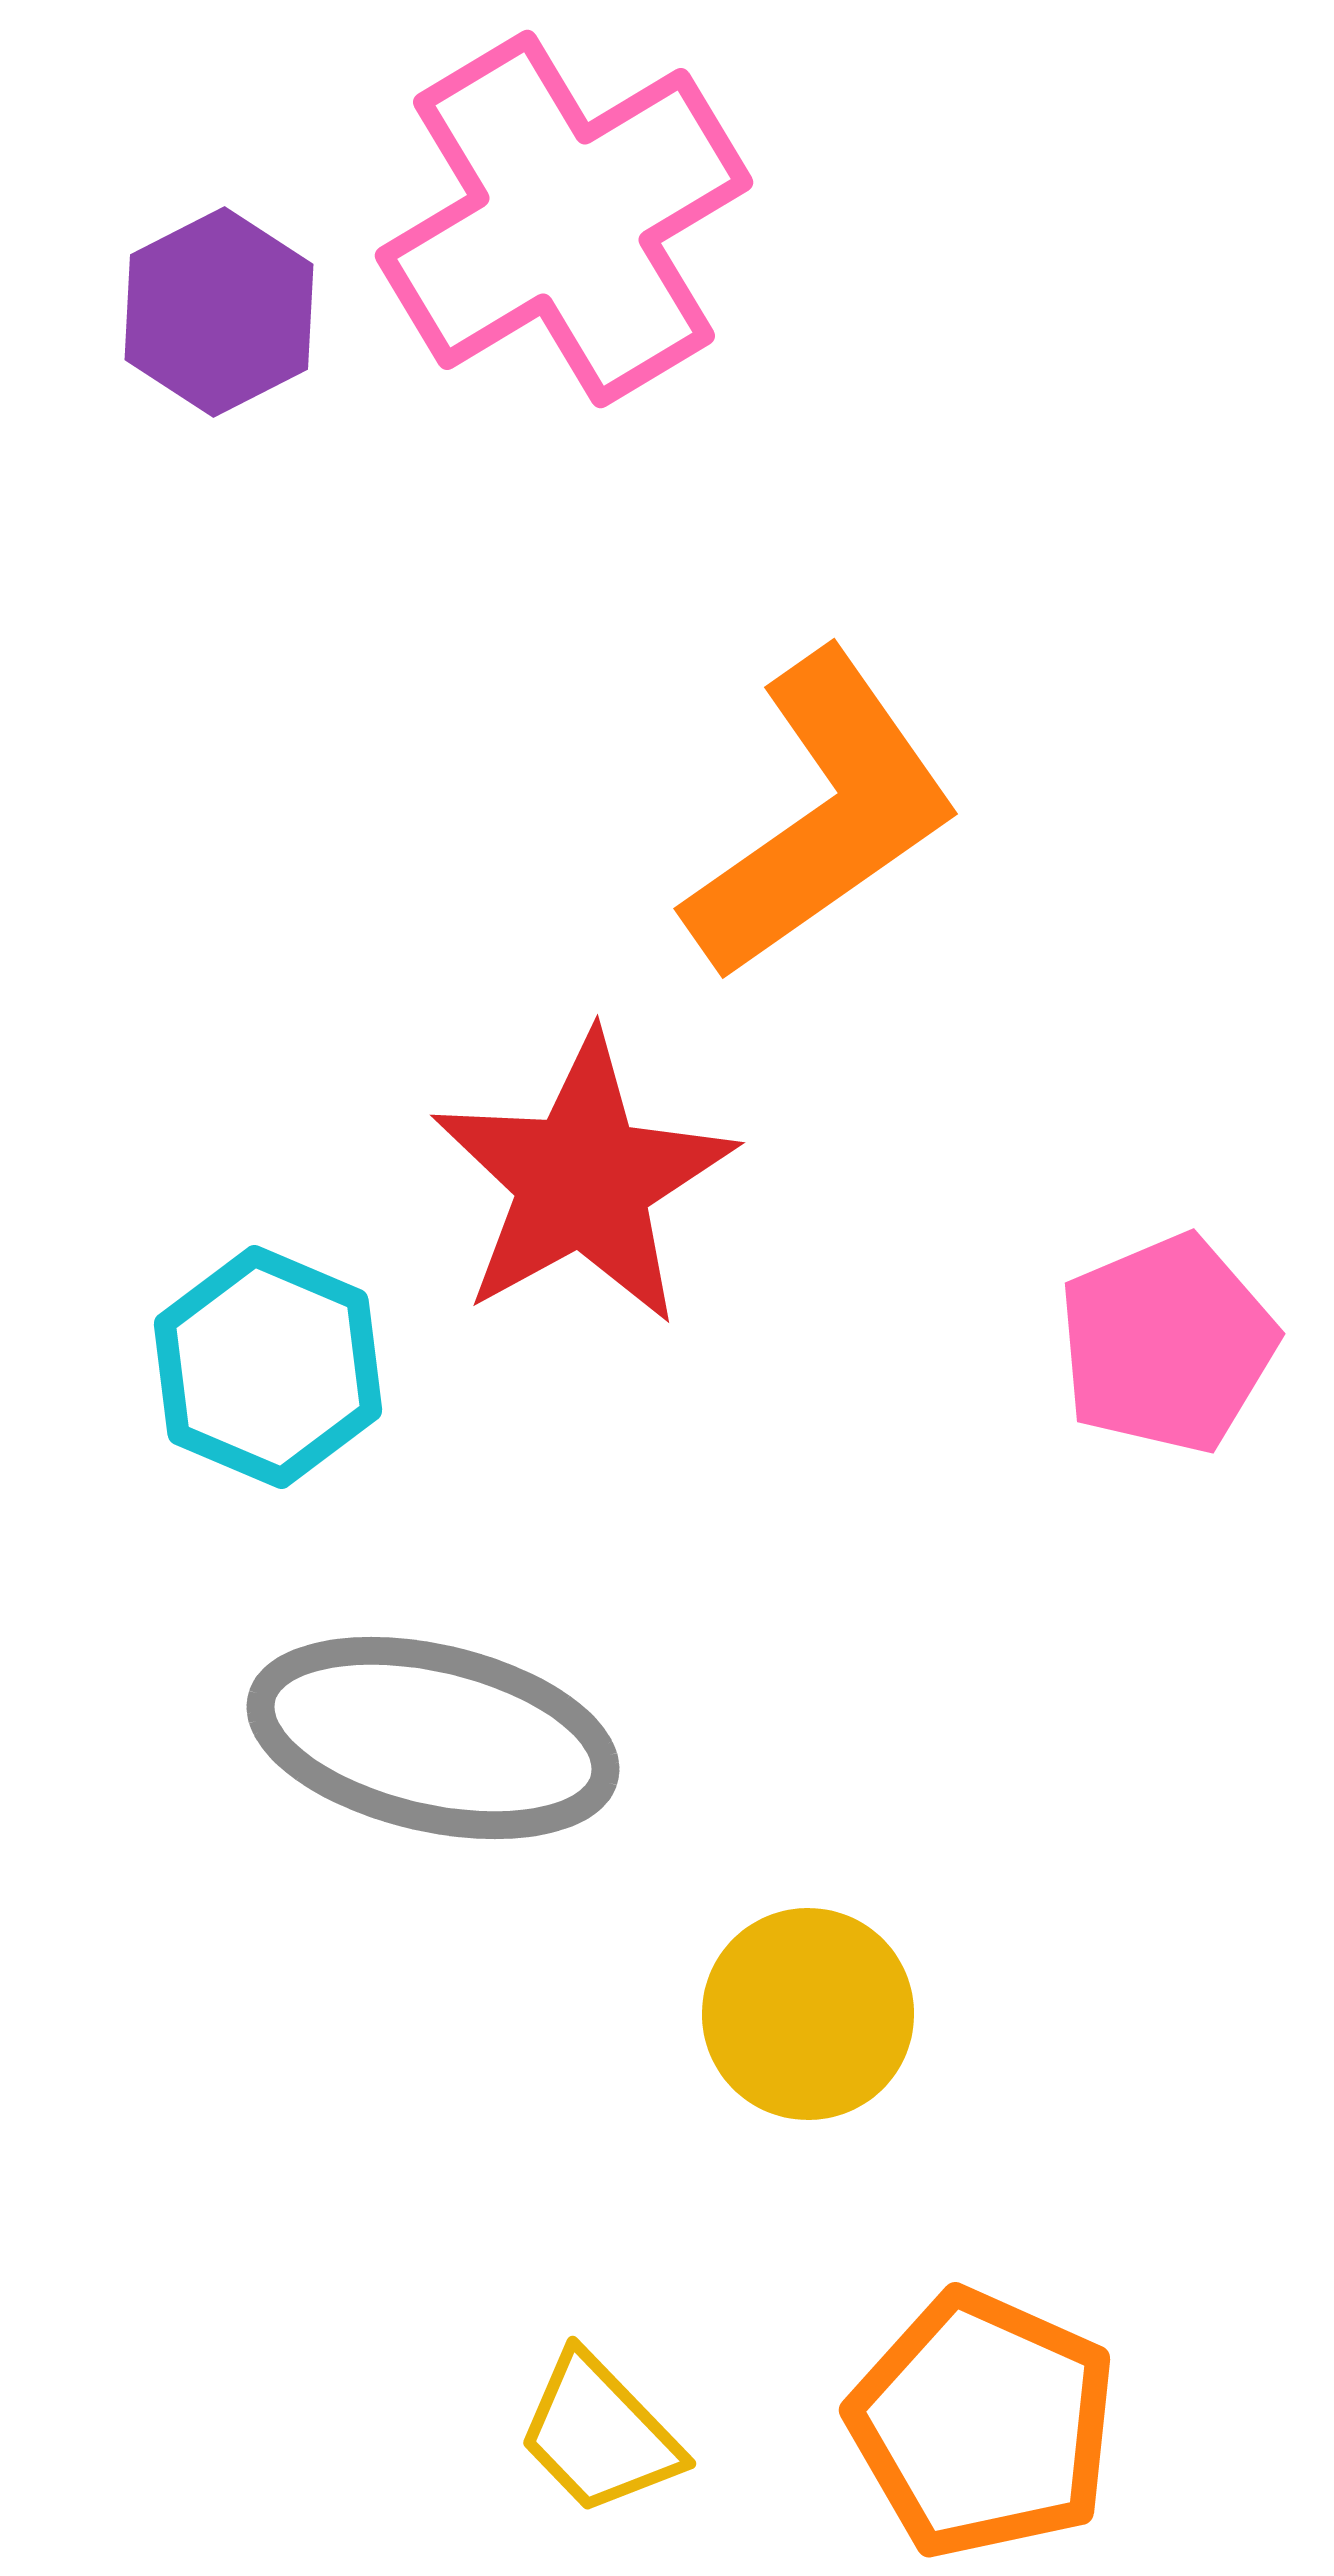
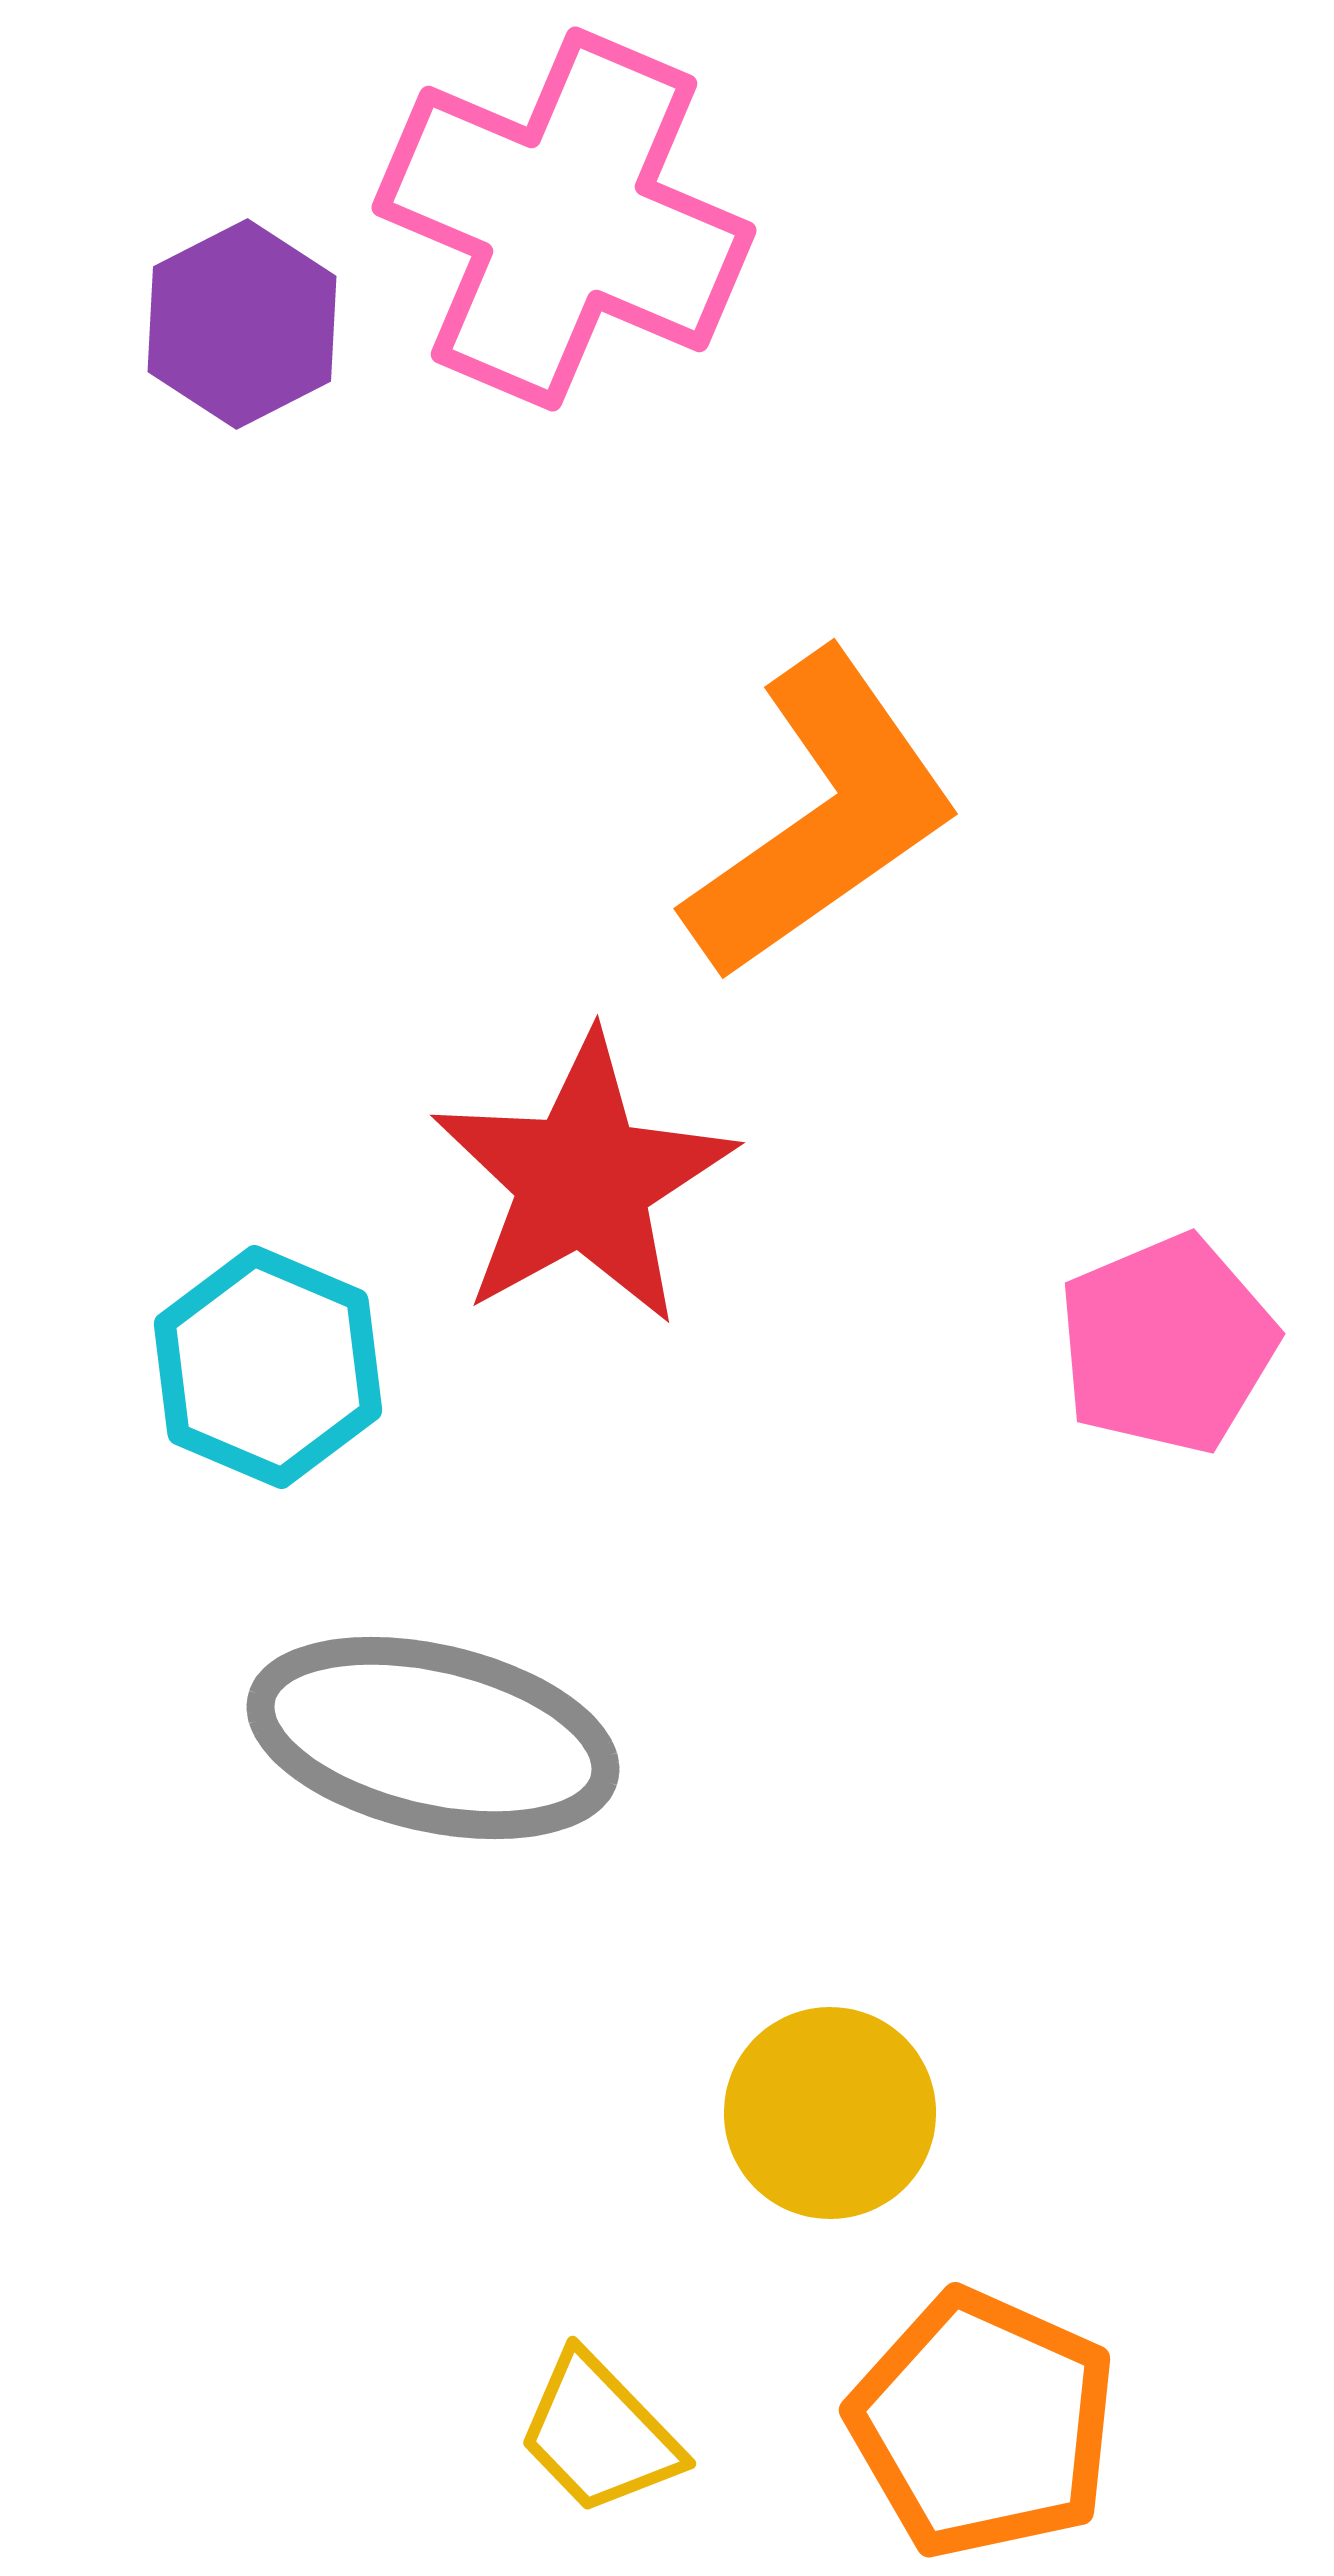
pink cross: rotated 36 degrees counterclockwise
purple hexagon: moved 23 px right, 12 px down
yellow circle: moved 22 px right, 99 px down
